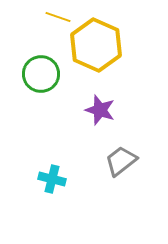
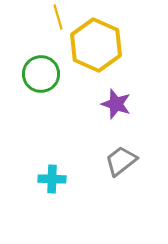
yellow line: rotated 55 degrees clockwise
purple star: moved 16 px right, 6 px up
cyan cross: rotated 12 degrees counterclockwise
